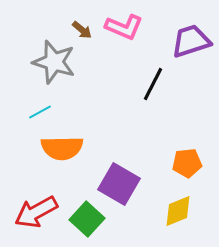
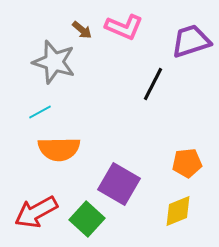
orange semicircle: moved 3 px left, 1 px down
